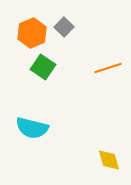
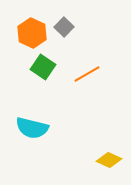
orange hexagon: rotated 12 degrees counterclockwise
orange line: moved 21 px left, 6 px down; rotated 12 degrees counterclockwise
yellow diamond: rotated 50 degrees counterclockwise
